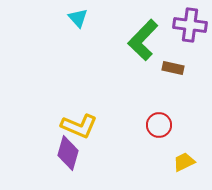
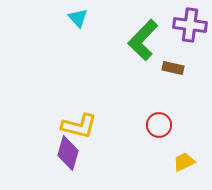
yellow L-shape: rotated 9 degrees counterclockwise
